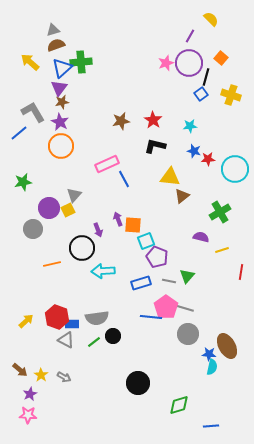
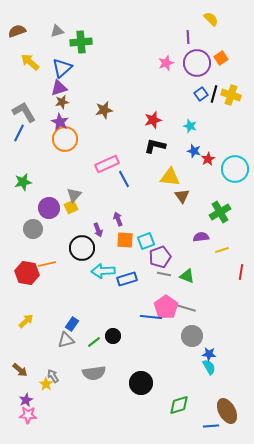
gray triangle at (53, 30): moved 4 px right, 1 px down
purple line at (190, 36): moved 2 px left, 1 px down; rotated 32 degrees counterclockwise
brown semicircle at (56, 45): moved 39 px left, 14 px up
orange square at (221, 58): rotated 16 degrees clockwise
green cross at (81, 62): moved 20 px up
purple circle at (189, 63): moved 8 px right
black line at (206, 77): moved 8 px right, 17 px down
purple triangle at (59, 88): rotated 36 degrees clockwise
gray L-shape at (33, 112): moved 9 px left
red star at (153, 120): rotated 24 degrees clockwise
brown star at (121, 121): moved 17 px left, 11 px up
cyan star at (190, 126): rotated 24 degrees clockwise
blue line at (19, 133): rotated 24 degrees counterclockwise
orange circle at (61, 146): moved 4 px right, 7 px up
red star at (208, 159): rotated 24 degrees counterclockwise
brown triangle at (182, 196): rotated 28 degrees counterclockwise
yellow square at (68, 210): moved 3 px right, 3 px up
orange square at (133, 225): moved 8 px left, 15 px down
purple semicircle at (201, 237): rotated 21 degrees counterclockwise
purple pentagon at (157, 257): moved 3 px right; rotated 30 degrees clockwise
orange line at (52, 264): moved 5 px left
green triangle at (187, 276): rotated 49 degrees counterclockwise
gray line at (169, 281): moved 5 px left, 7 px up
blue rectangle at (141, 283): moved 14 px left, 4 px up
gray line at (184, 308): moved 2 px right
red hexagon at (57, 317): moved 30 px left, 44 px up; rotated 10 degrees counterclockwise
gray semicircle at (97, 318): moved 3 px left, 55 px down
blue rectangle at (72, 324): rotated 56 degrees counterclockwise
gray circle at (188, 334): moved 4 px right, 2 px down
gray triangle at (66, 340): rotated 42 degrees counterclockwise
brown ellipse at (227, 346): moved 65 px down
cyan semicircle at (212, 367): moved 3 px left; rotated 42 degrees counterclockwise
yellow star at (41, 375): moved 5 px right, 9 px down
gray arrow at (64, 377): moved 11 px left, 1 px up; rotated 152 degrees counterclockwise
black circle at (138, 383): moved 3 px right
purple star at (30, 394): moved 4 px left, 6 px down
